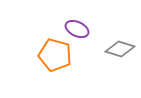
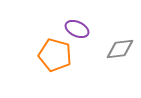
gray diamond: rotated 24 degrees counterclockwise
